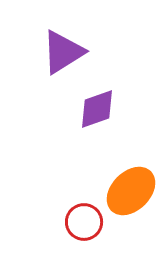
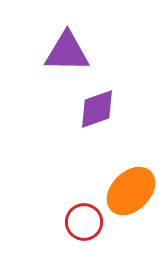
purple triangle: moved 4 px right; rotated 33 degrees clockwise
